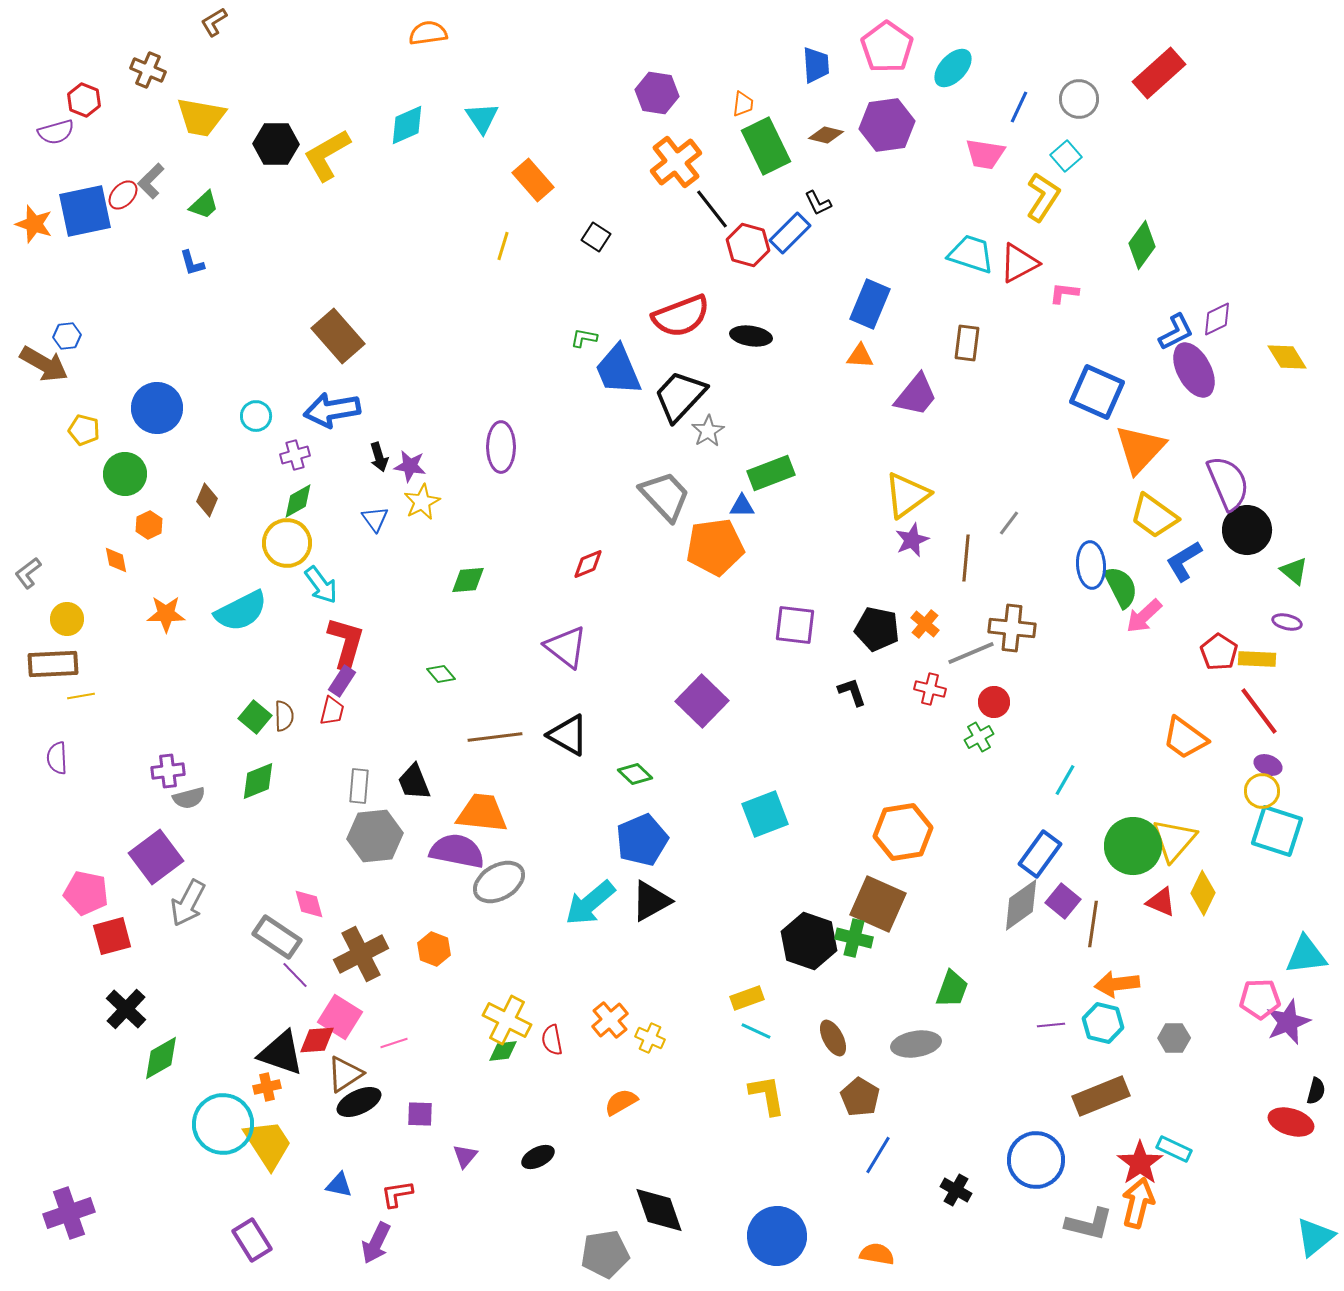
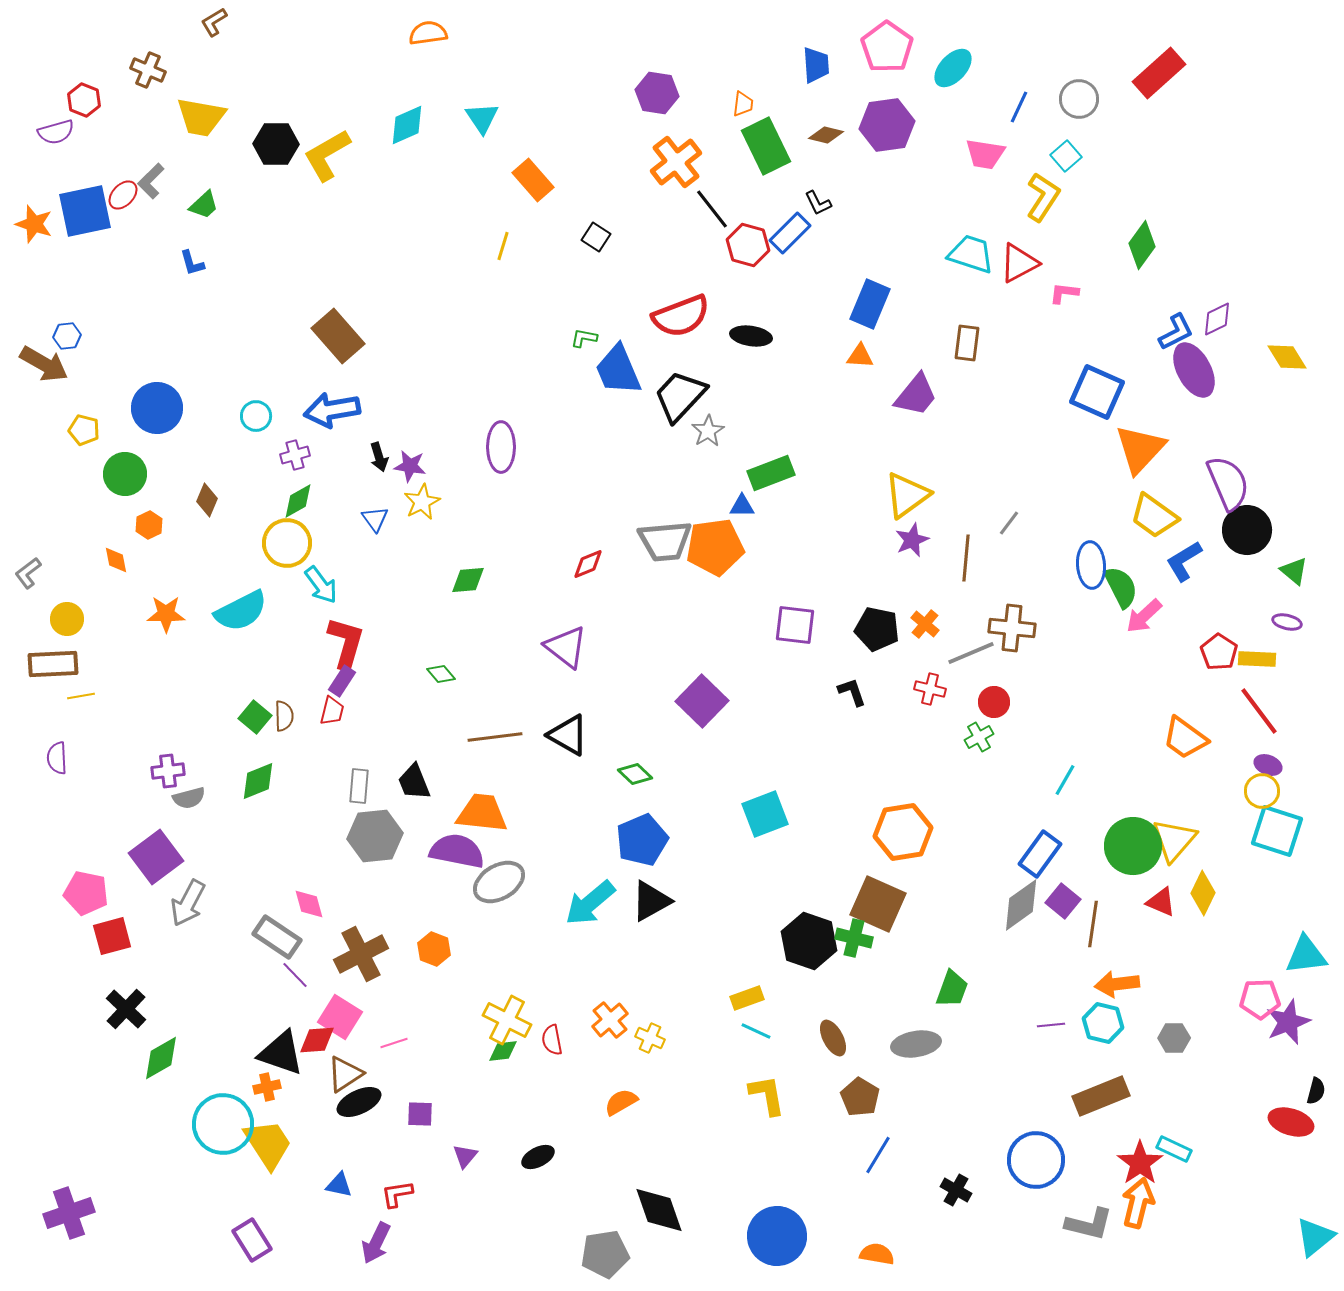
gray trapezoid at (665, 496): moved 45 px down; rotated 128 degrees clockwise
